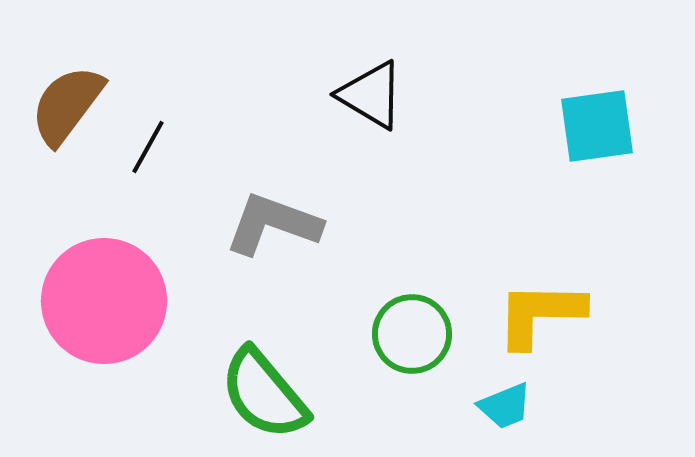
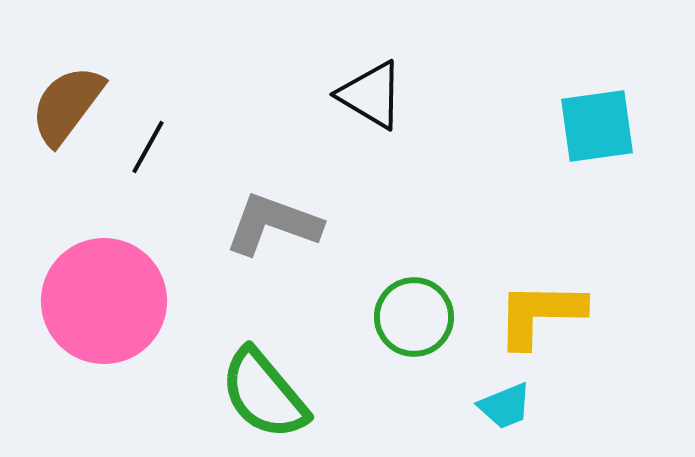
green circle: moved 2 px right, 17 px up
